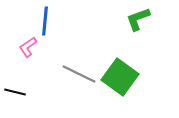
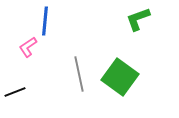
gray line: rotated 52 degrees clockwise
black line: rotated 35 degrees counterclockwise
